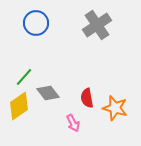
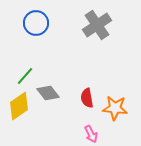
green line: moved 1 px right, 1 px up
orange star: rotated 10 degrees counterclockwise
pink arrow: moved 18 px right, 11 px down
